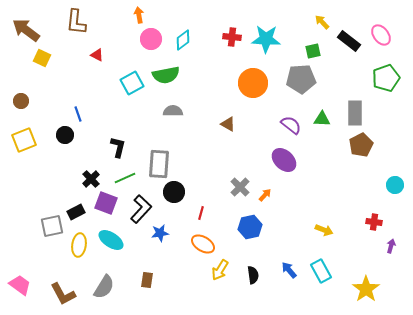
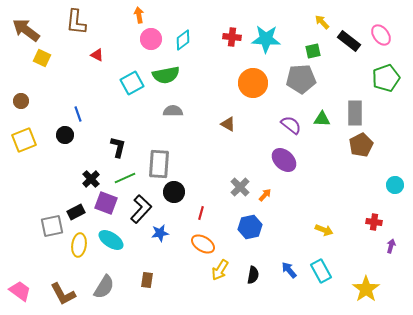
black semicircle at (253, 275): rotated 18 degrees clockwise
pink trapezoid at (20, 285): moved 6 px down
